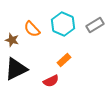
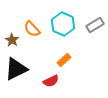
brown star: rotated 16 degrees clockwise
